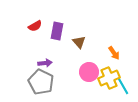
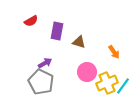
red semicircle: moved 4 px left, 5 px up
brown triangle: rotated 32 degrees counterclockwise
orange arrow: moved 1 px up
purple arrow: rotated 24 degrees counterclockwise
pink circle: moved 2 px left
yellow cross: moved 2 px left, 5 px down
cyan line: rotated 66 degrees clockwise
